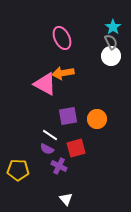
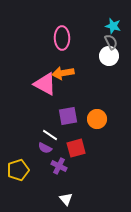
cyan star: moved 1 px up; rotated 21 degrees counterclockwise
pink ellipse: rotated 25 degrees clockwise
white circle: moved 2 px left
purple semicircle: moved 2 px left, 1 px up
yellow pentagon: rotated 20 degrees counterclockwise
